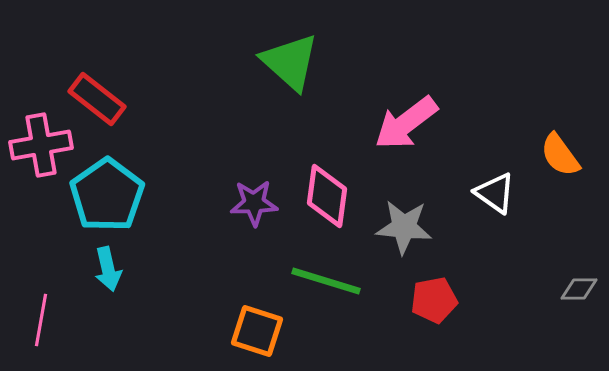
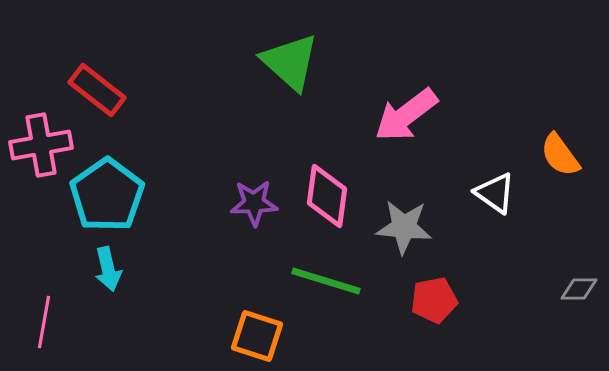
red rectangle: moved 9 px up
pink arrow: moved 8 px up
pink line: moved 3 px right, 2 px down
orange square: moved 5 px down
